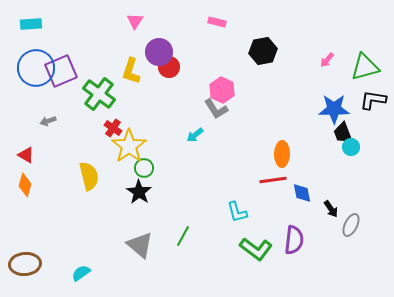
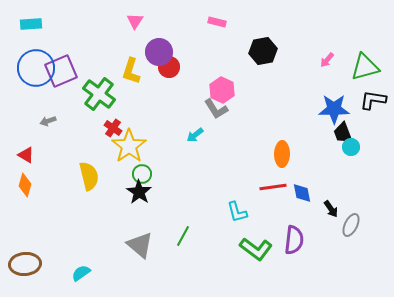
green circle: moved 2 px left, 6 px down
red line: moved 7 px down
